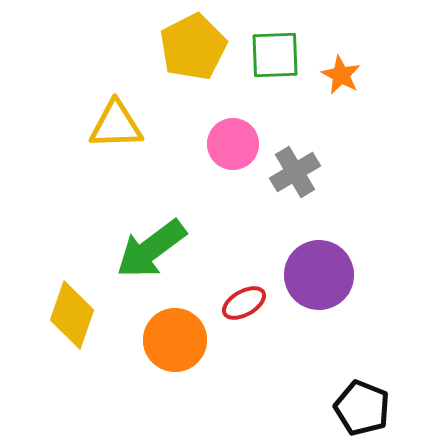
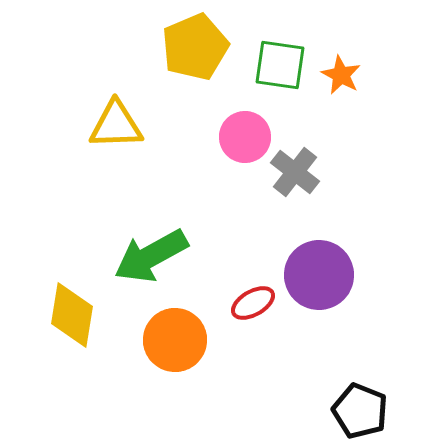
yellow pentagon: moved 2 px right; rotated 4 degrees clockwise
green square: moved 5 px right, 10 px down; rotated 10 degrees clockwise
pink circle: moved 12 px right, 7 px up
gray cross: rotated 21 degrees counterclockwise
green arrow: moved 7 px down; rotated 8 degrees clockwise
red ellipse: moved 9 px right
yellow diamond: rotated 10 degrees counterclockwise
black pentagon: moved 2 px left, 3 px down
